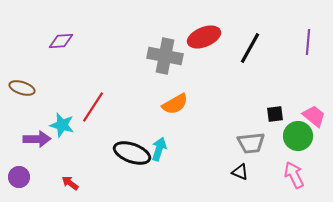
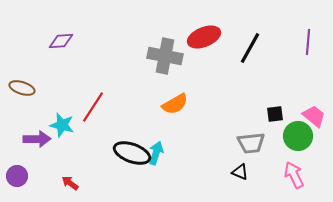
cyan arrow: moved 3 px left, 4 px down
purple circle: moved 2 px left, 1 px up
